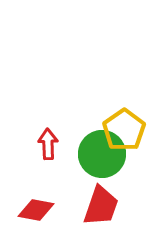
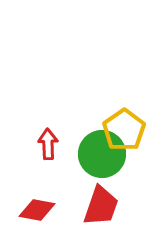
red diamond: moved 1 px right
